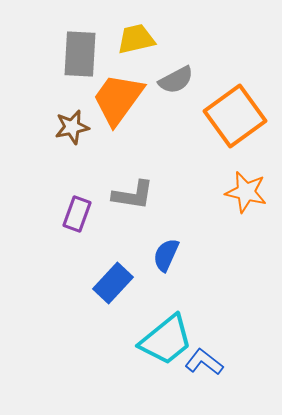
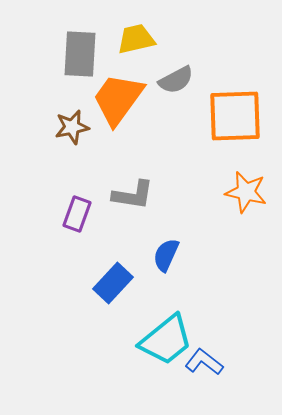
orange square: rotated 34 degrees clockwise
